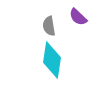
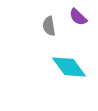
cyan diamond: moved 17 px right, 7 px down; rotated 45 degrees counterclockwise
